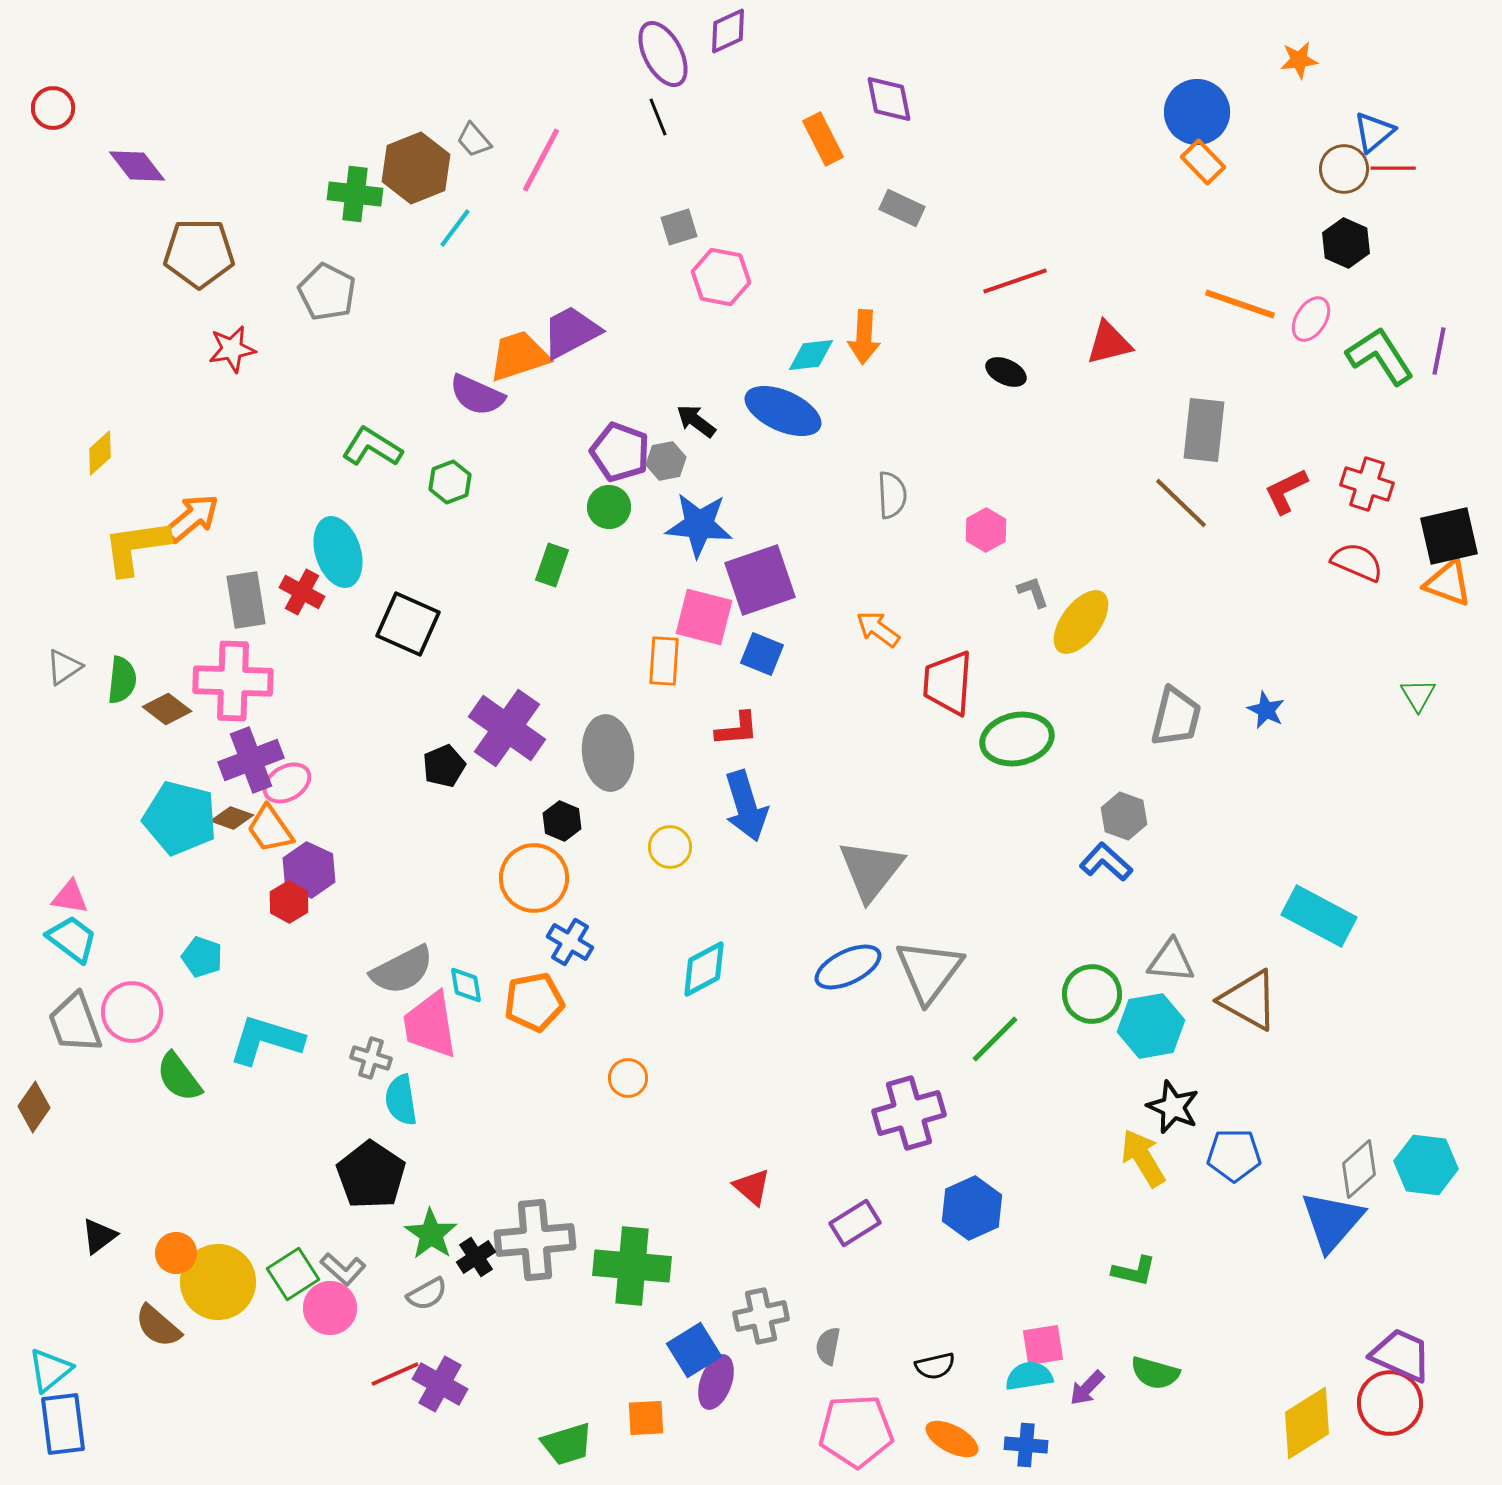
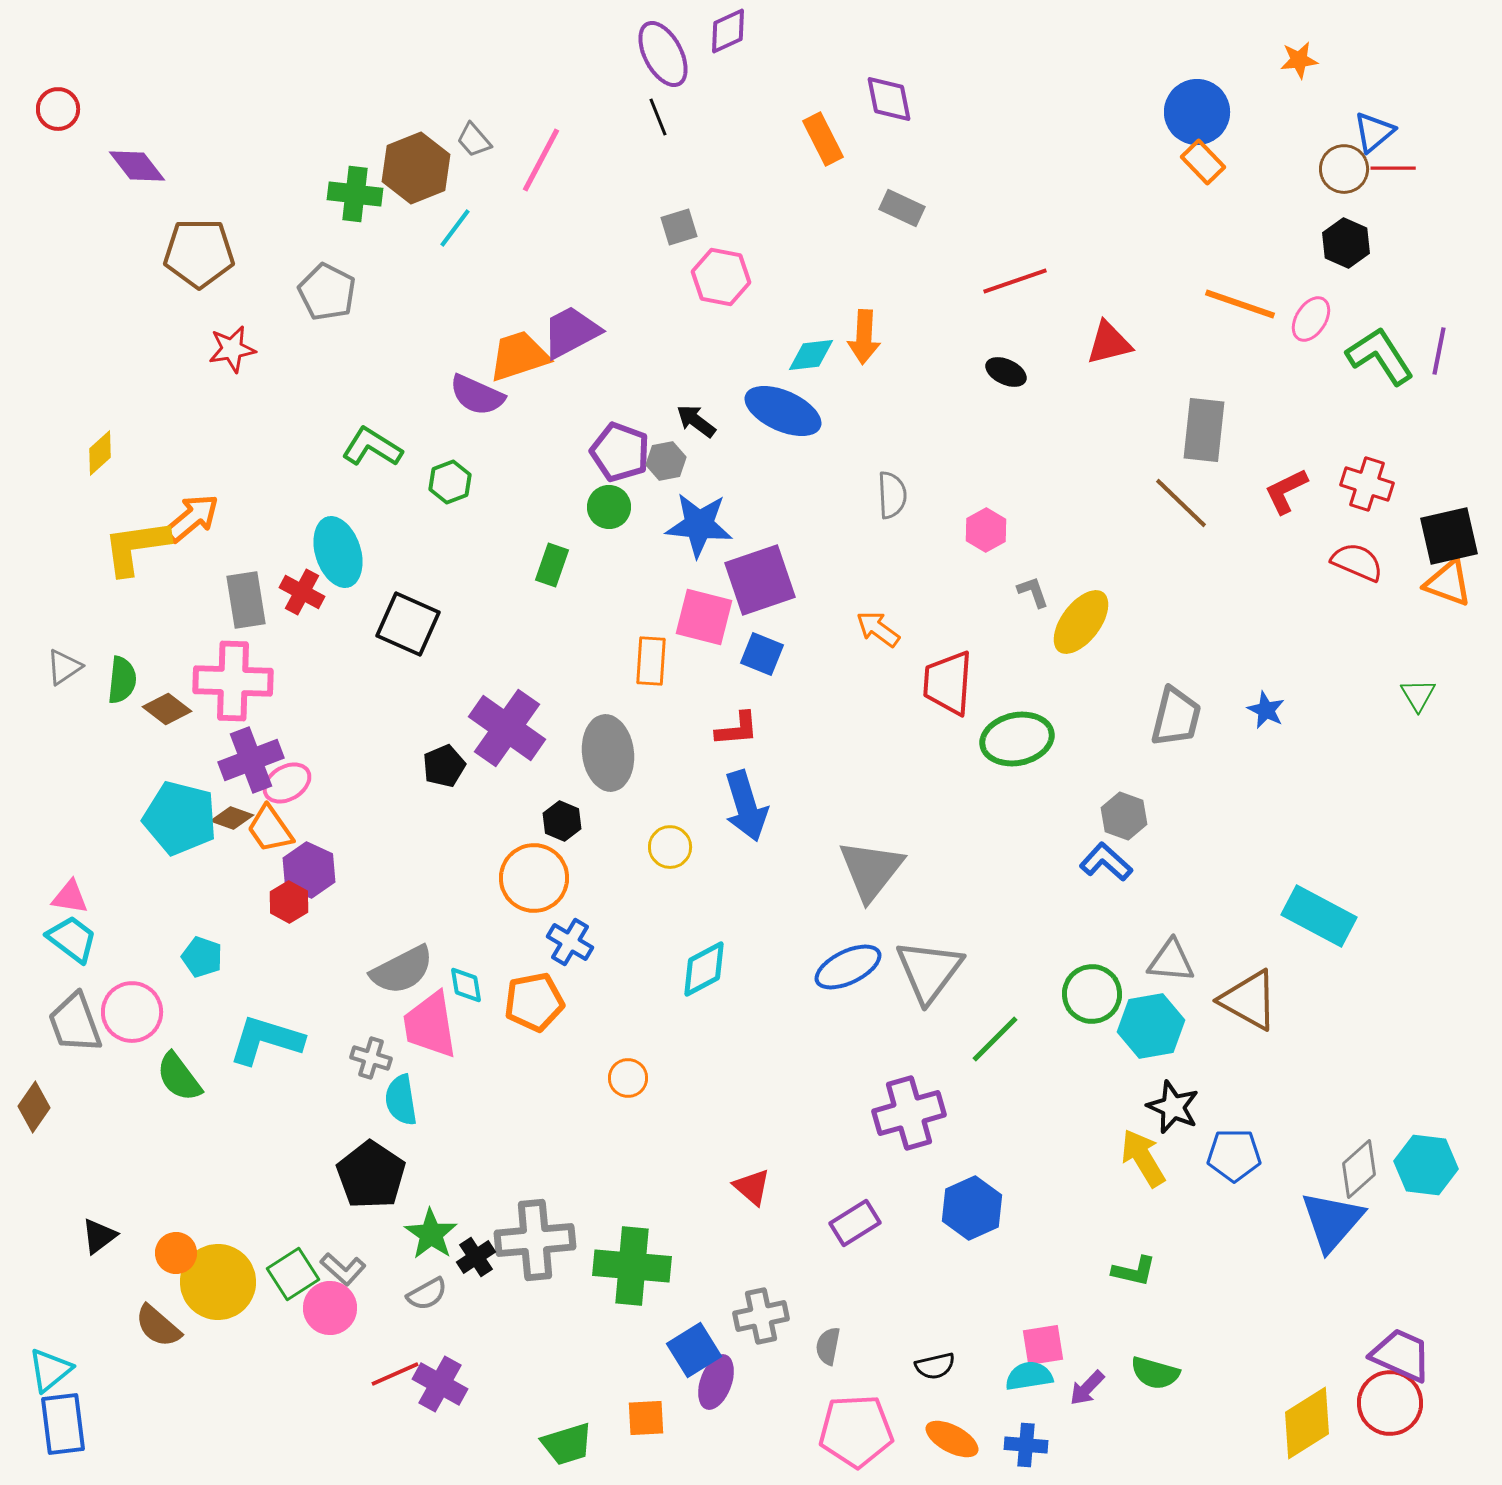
red circle at (53, 108): moved 5 px right, 1 px down
orange rectangle at (664, 661): moved 13 px left
